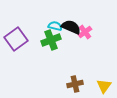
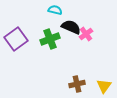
cyan semicircle: moved 16 px up
pink cross: moved 1 px right, 2 px down
green cross: moved 1 px left, 1 px up
brown cross: moved 2 px right
